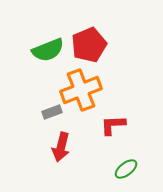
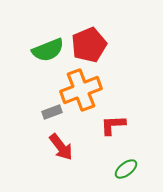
red arrow: rotated 52 degrees counterclockwise
